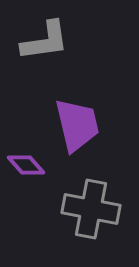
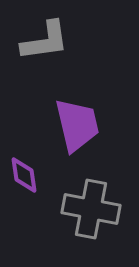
purple diamond: moved 2 px left, 10 px down; rotated 33 degrees clockwise
